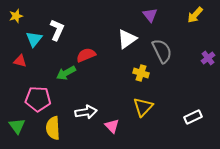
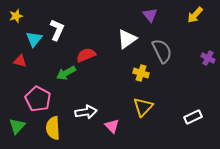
purple cross: rotated 24 degrees counterclockwise
pink pentagon: rotated 25 degrees clockwise
green triangle: rotated 18 degrees clockwise
